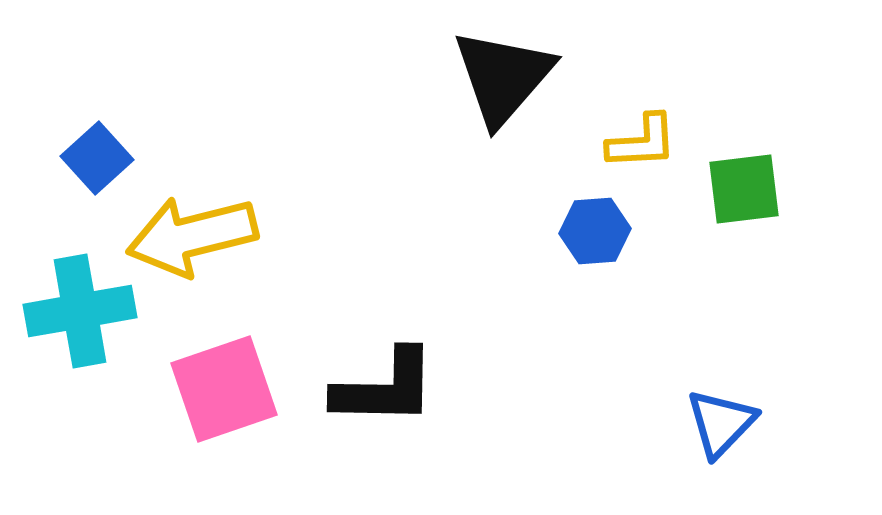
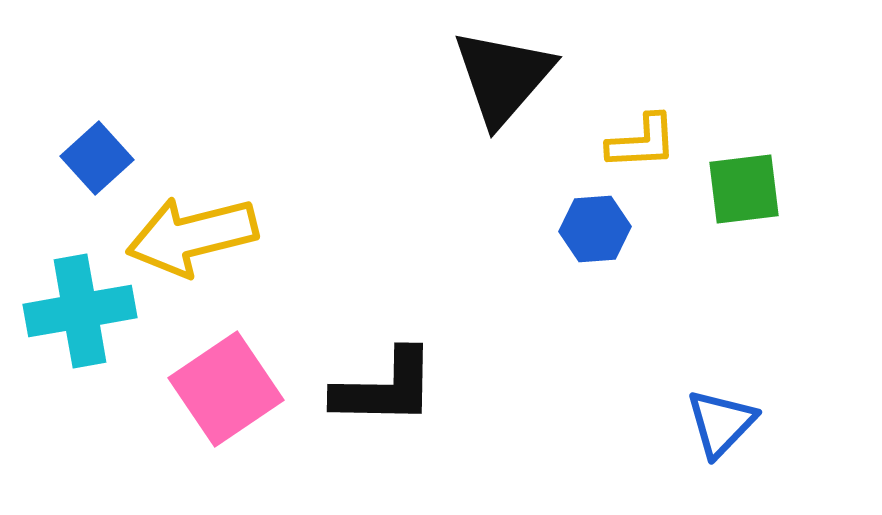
blue hexagon: moved 2 px up
pink square: moved 2 px right; rotated 15 degrees counterclockwise
